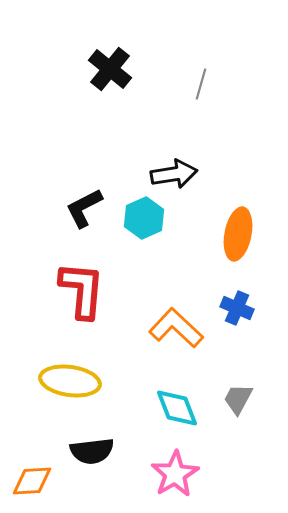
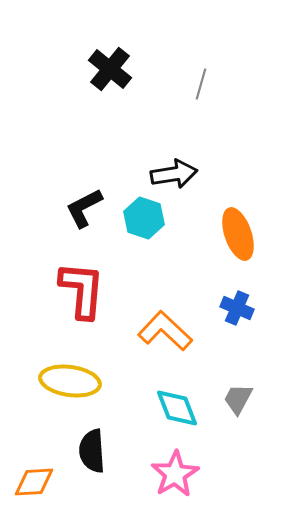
cyan hexagon: rotated 18 degrees counterclockwise
orange ellipse: rotated 30 degrees counterclockwise
orange L-shape: moved 11 px left, 3 px down
black semicircle: rotated 93 degrees clockwise
orange diamond: moved 2 px right, 1 px down
